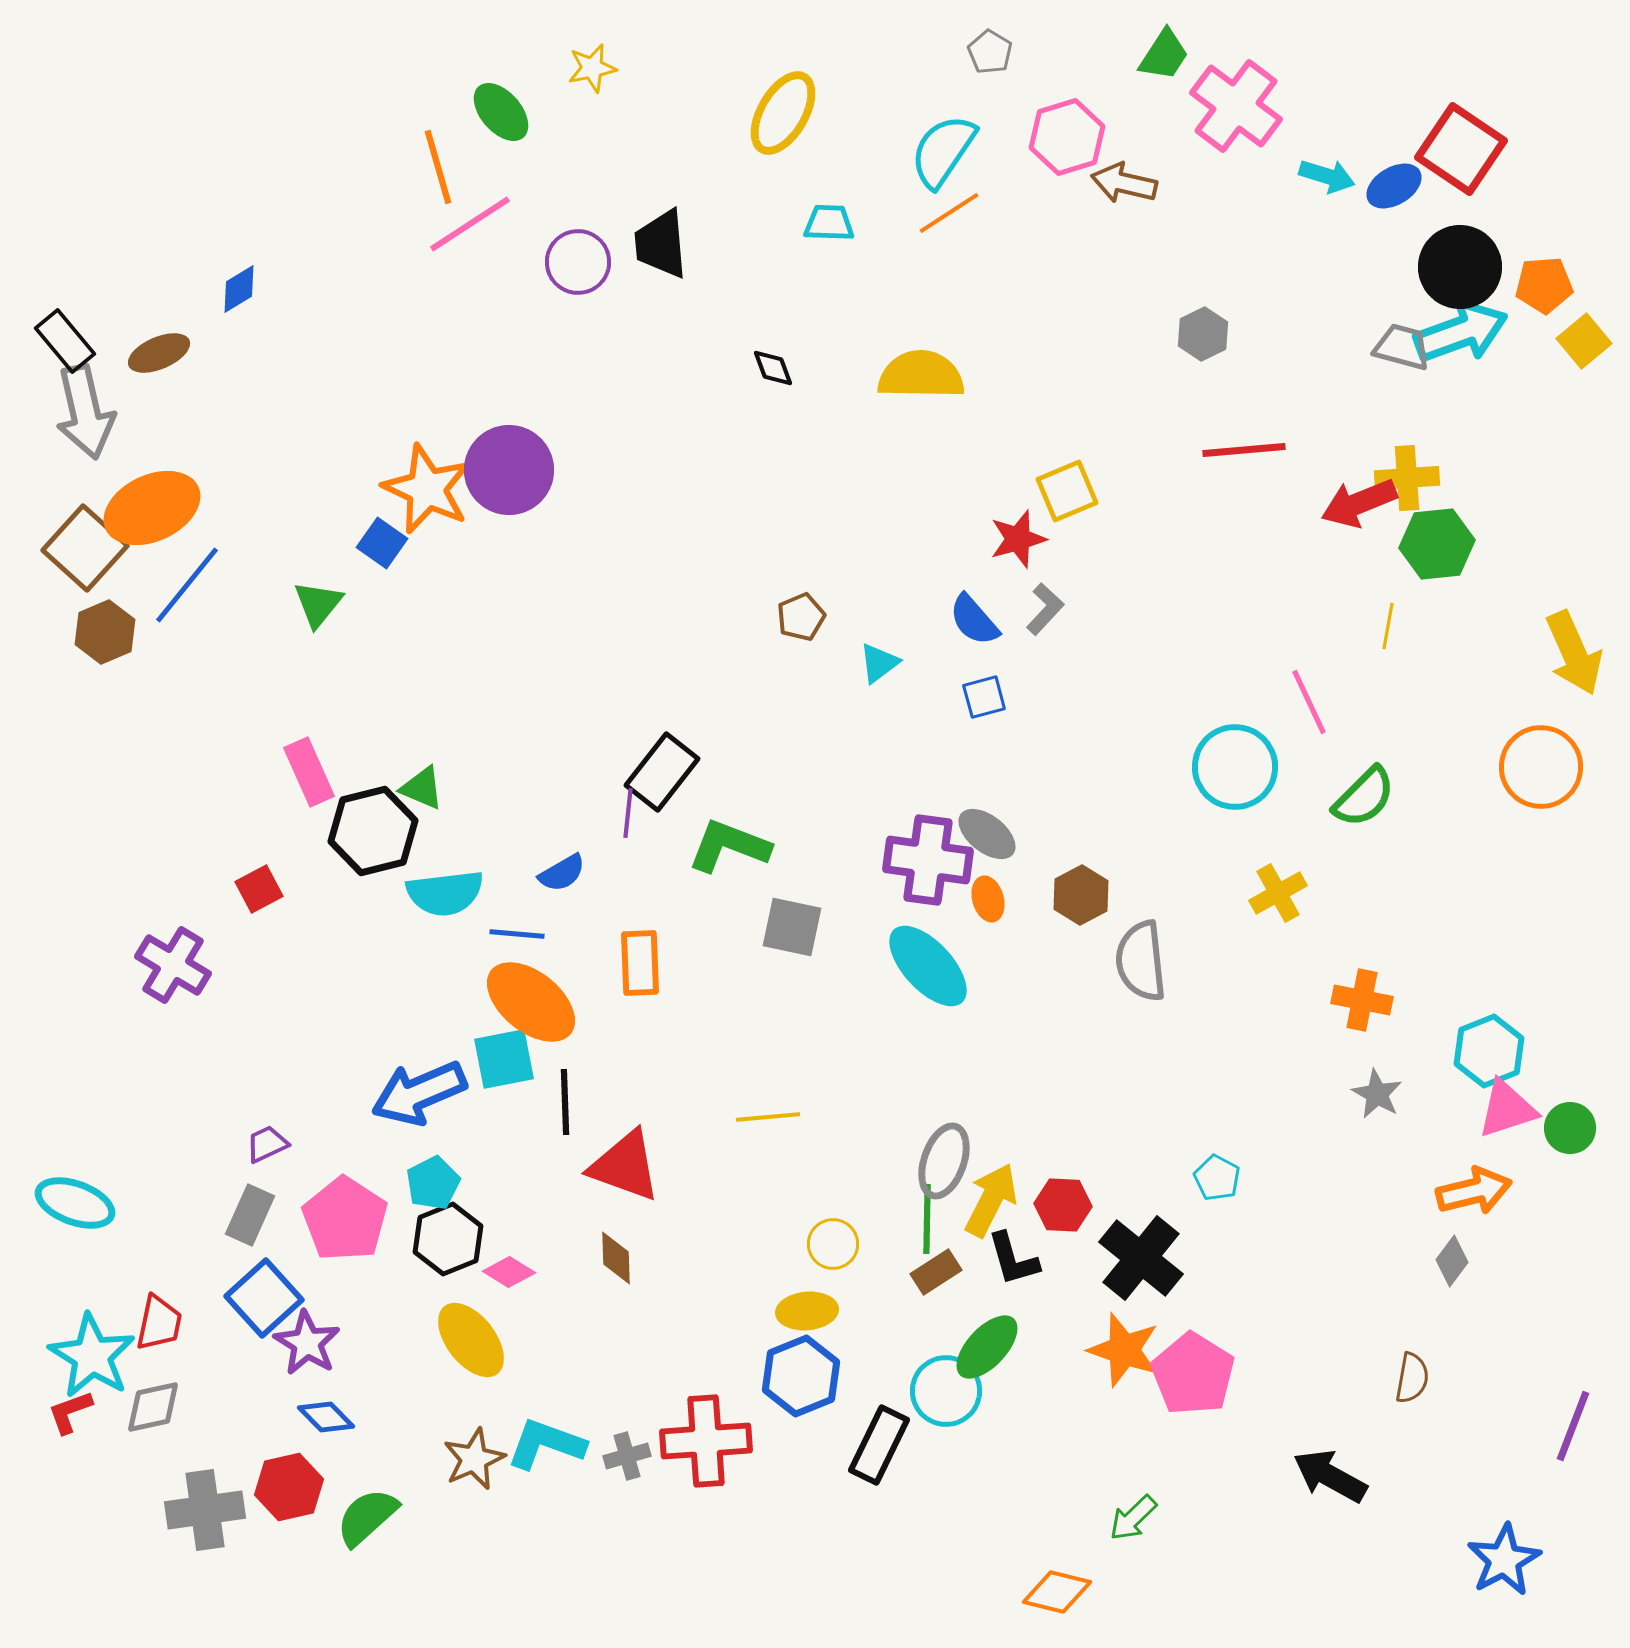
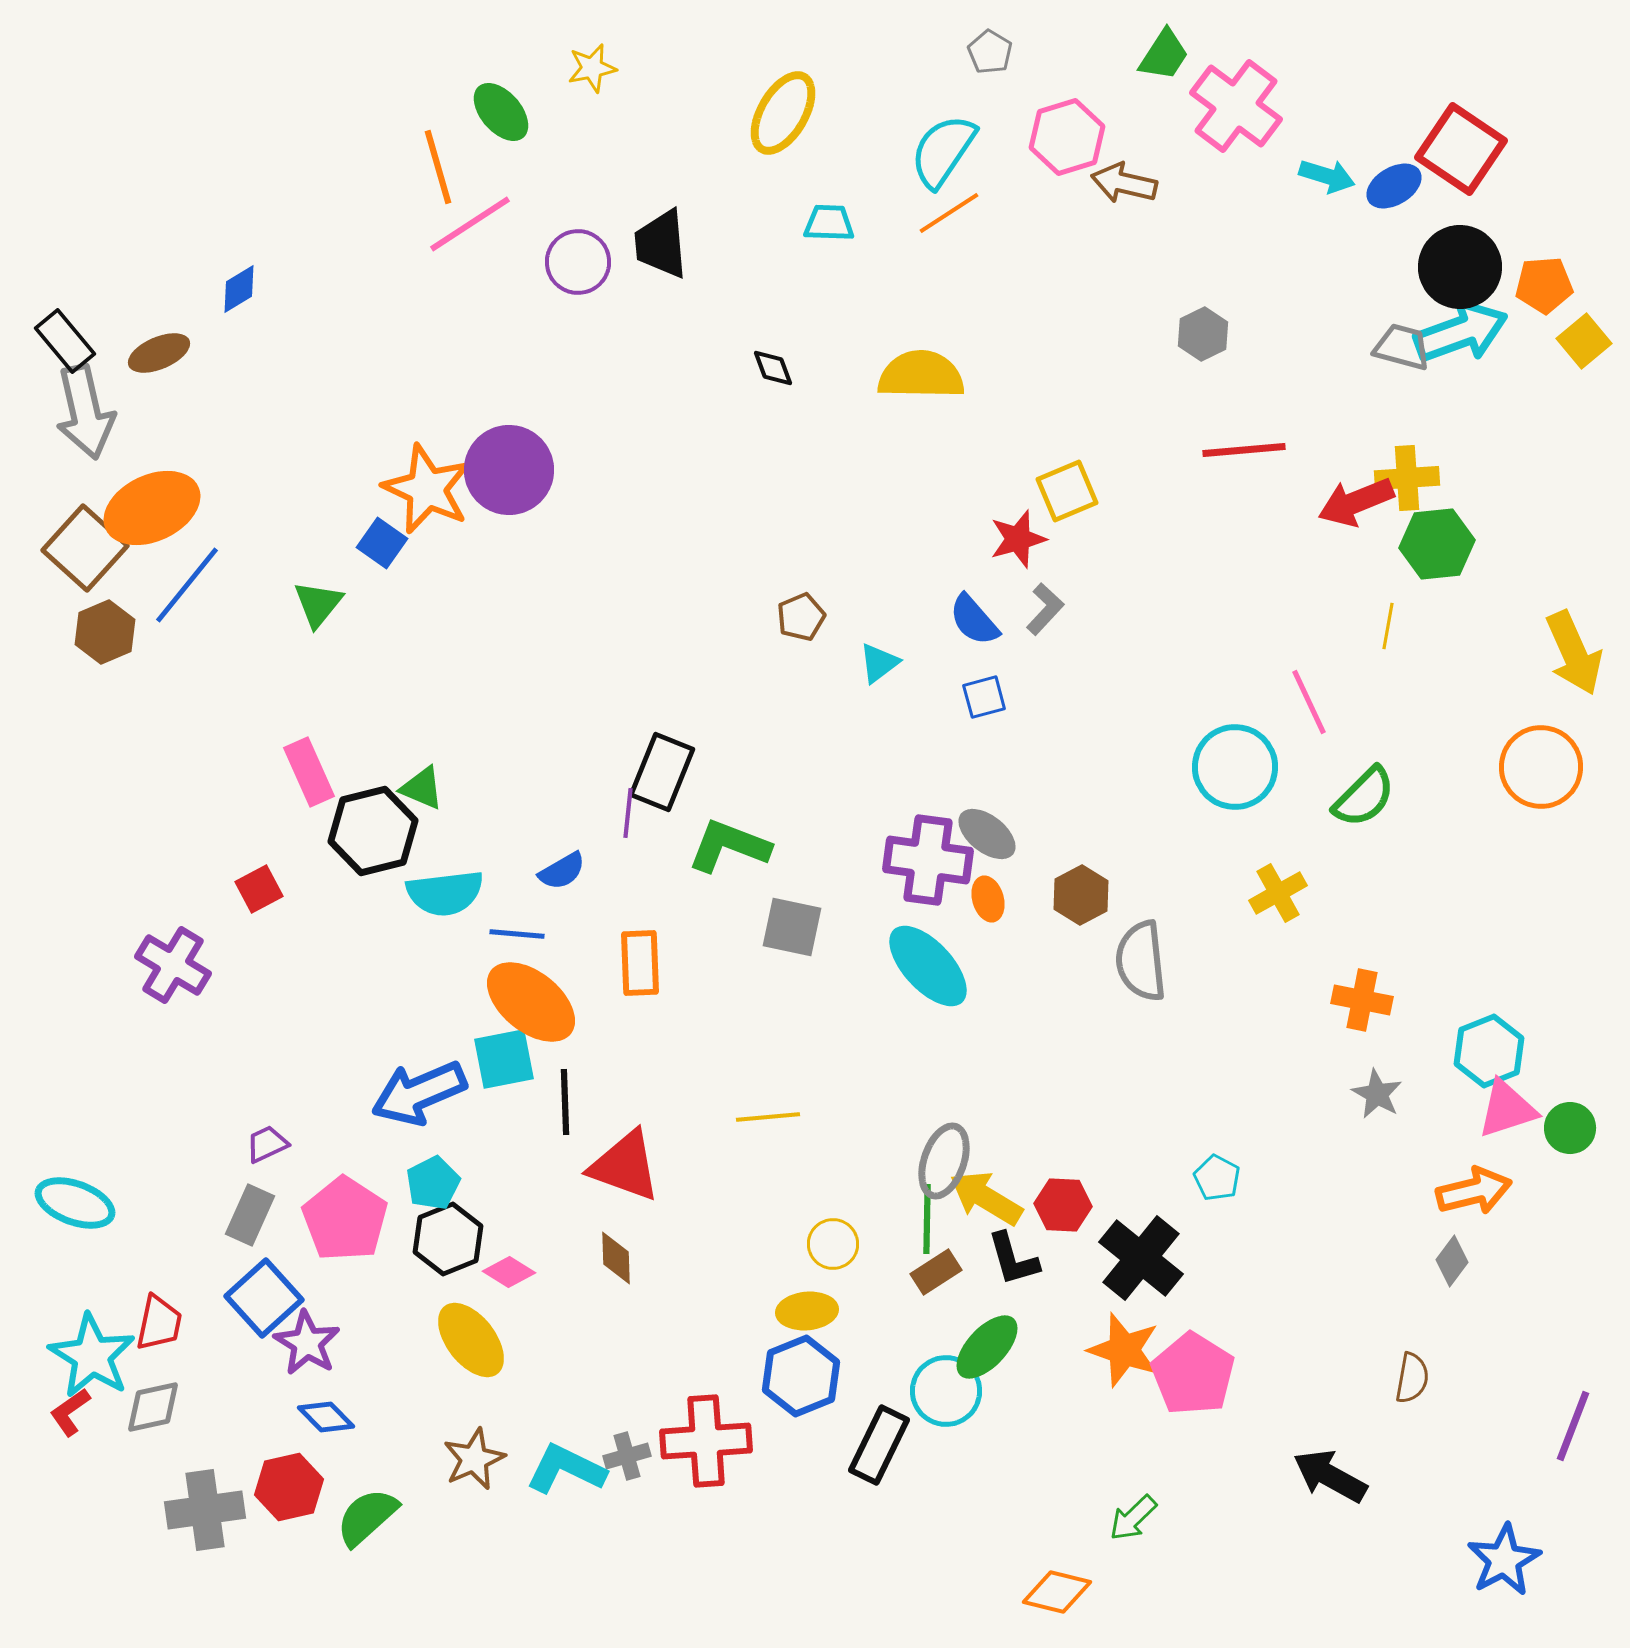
red arrow at (1359, 503): moved 3 px left, 1 px up
black rectangle at (662, 772): rotated 16 degrees counterclockwise
blue semicircle at (562, 873): moved 2 px up
yellow arrow at (991, 1200): moved 5 px left, 2 px up; rotated 86 degrees counterclockwise
red L-shape at (70, 1412): rotated 15 degrees counterclockwise
cyan L-shape at (546, 1444): moved 20 px right, 25 px down; rotated 6 degrees clockwise
